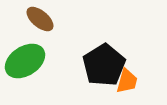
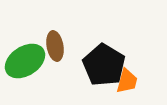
brown ellipse: moved 15 px right, 27 px down; rotated 40 degrees clockwise
black pentagon: rotated 9 degrees counterclockwise
